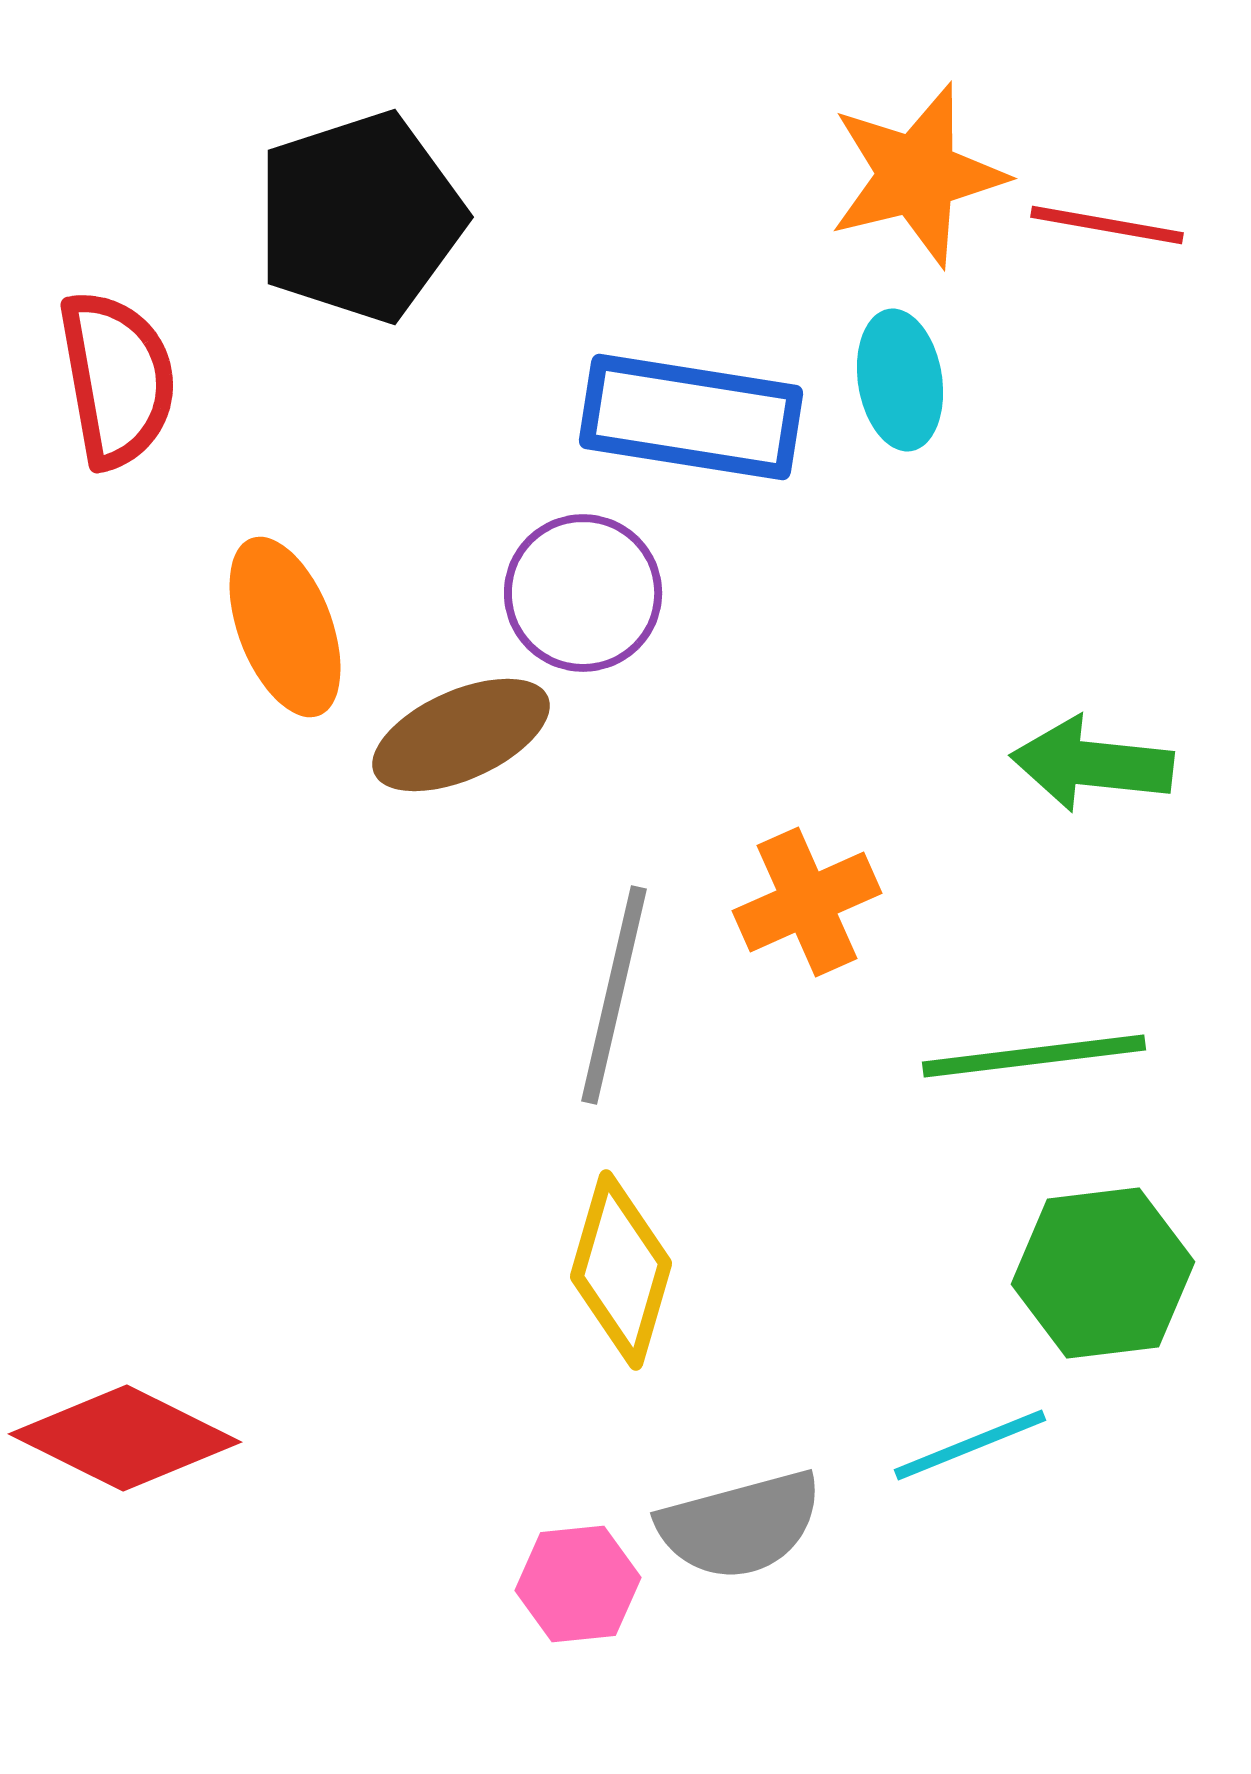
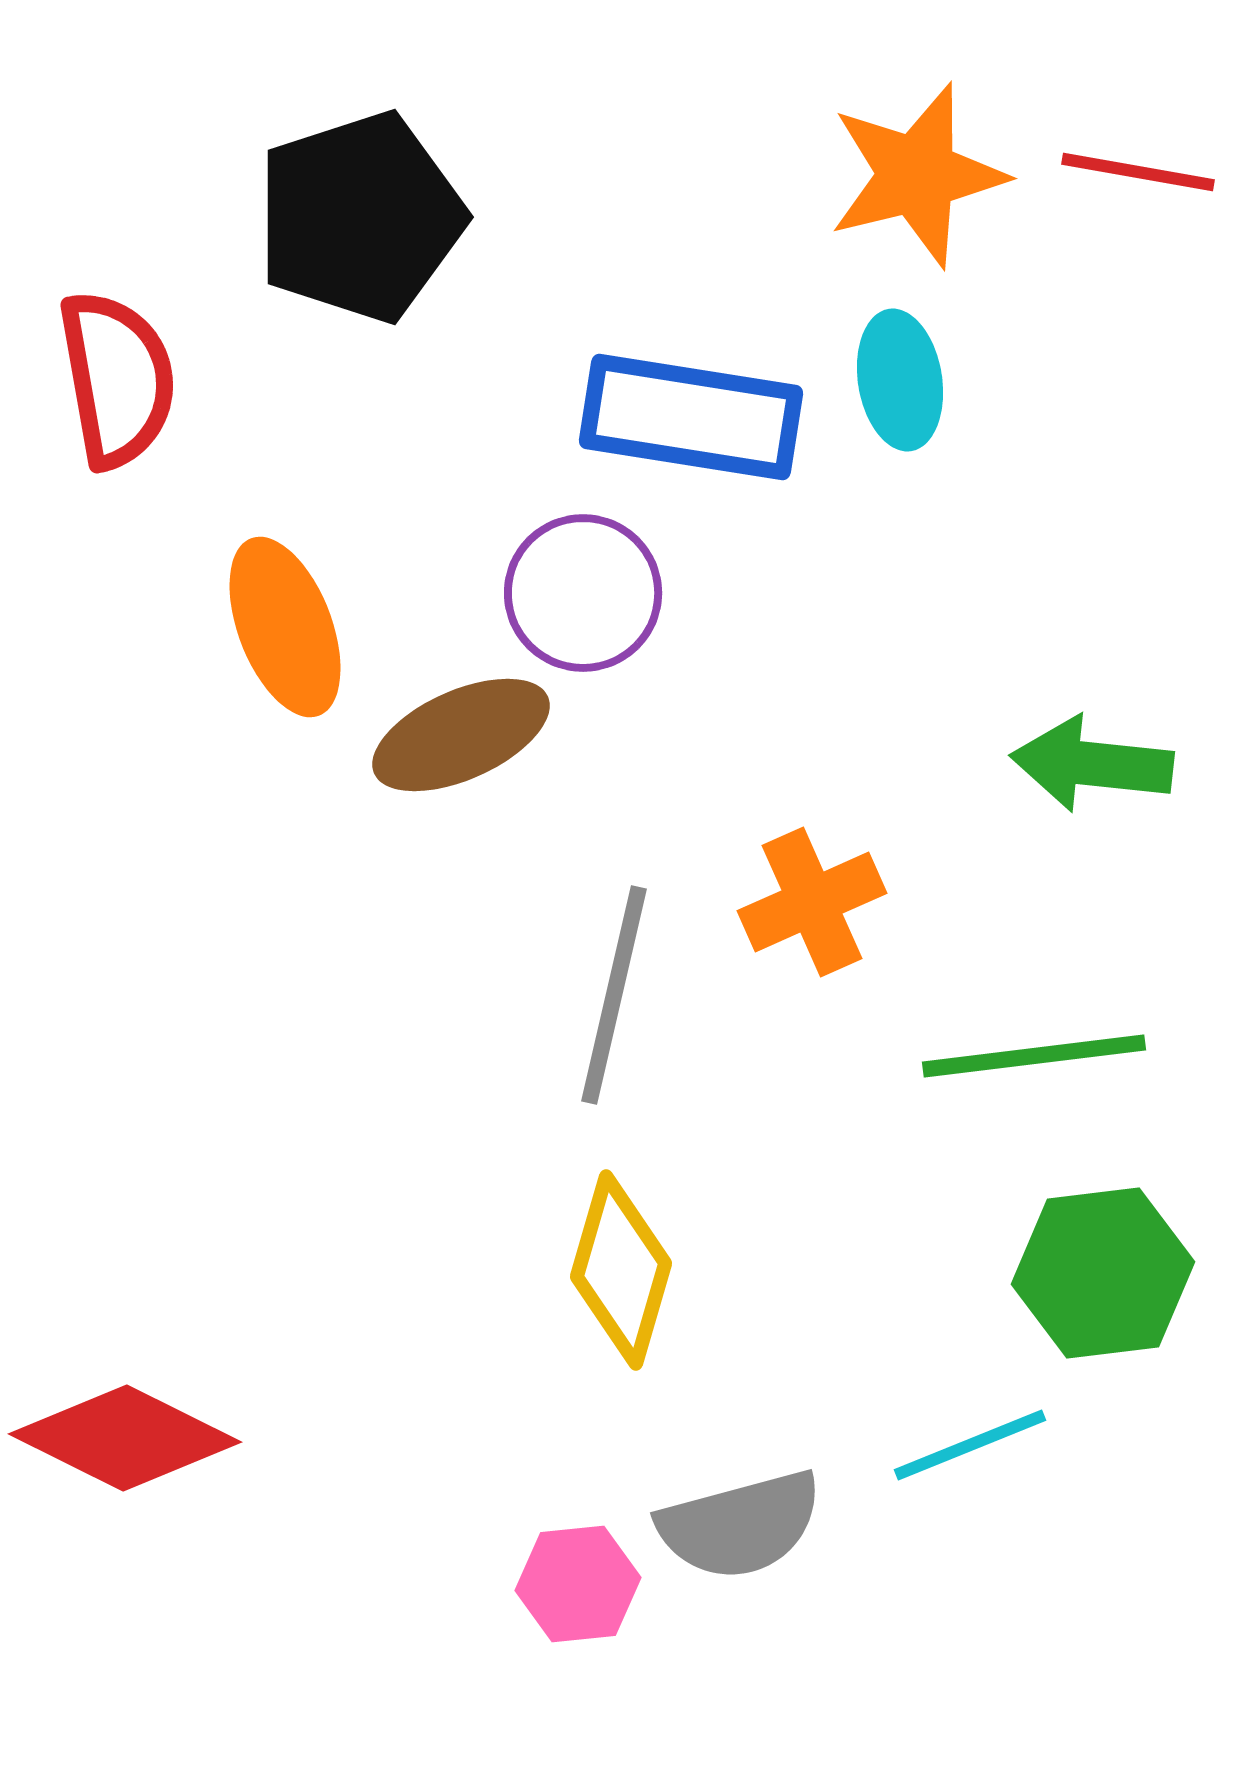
red line: moved 31 px right, 53 px up
orange cross: moved 5 px right
